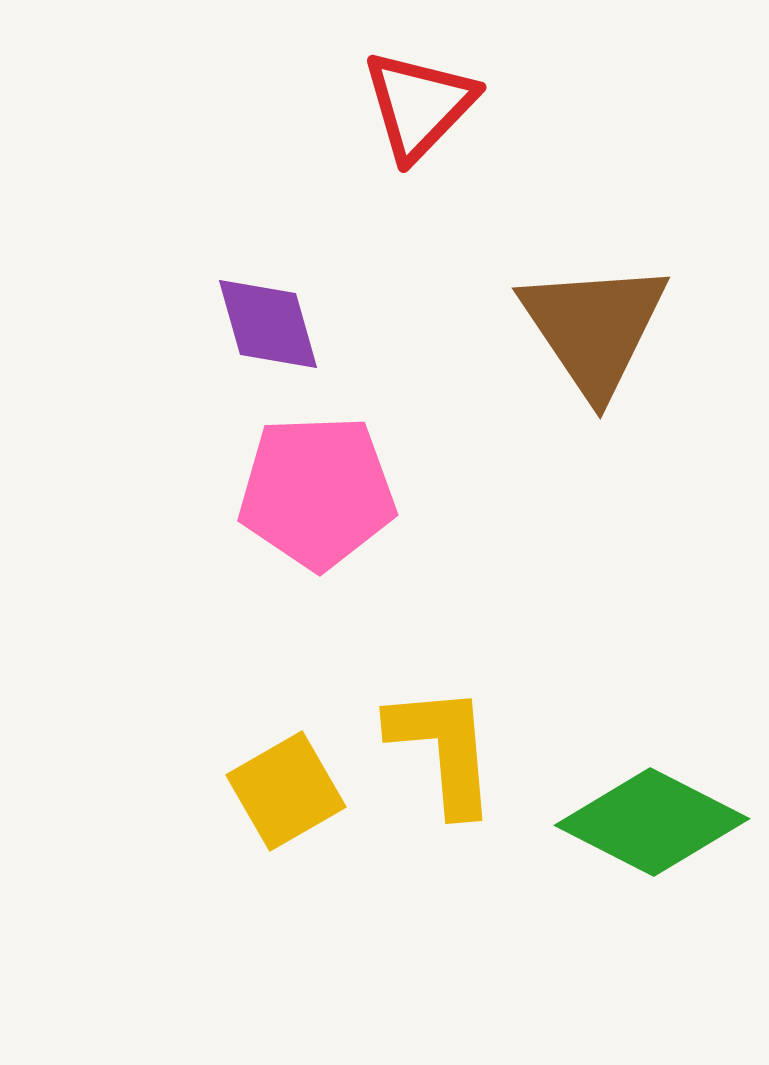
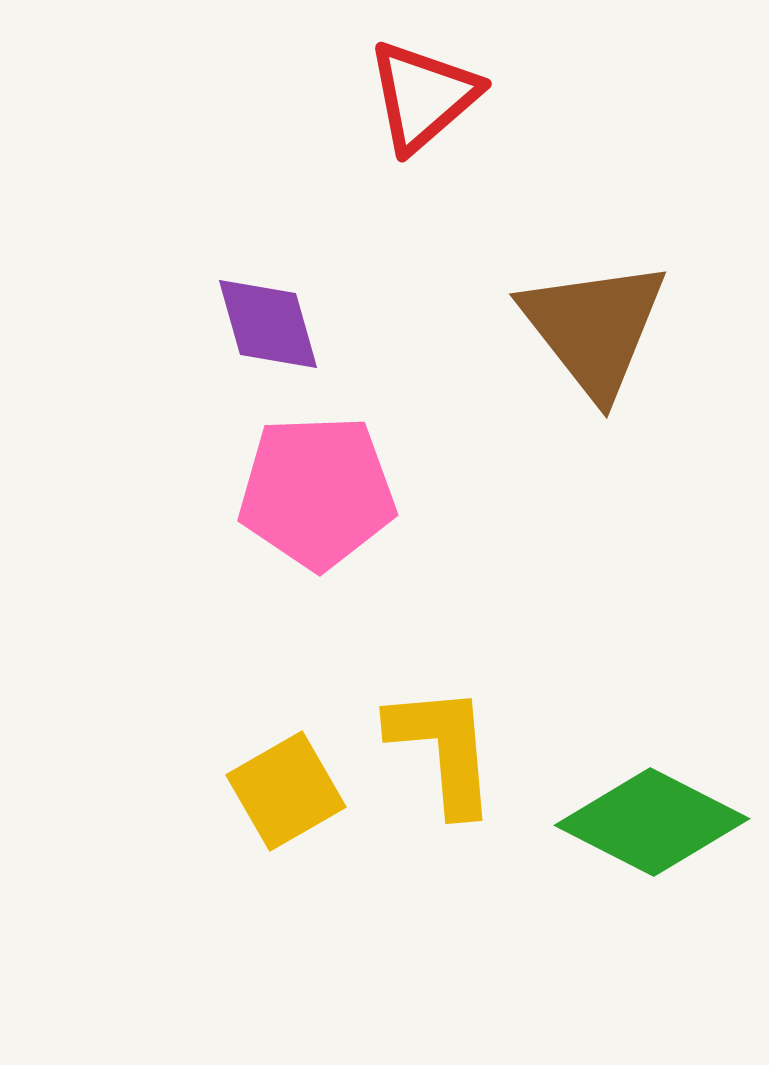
red triangle: moved 4 px right, 9 px up; rotated 5 degrees clockwise
brown triangle: rotated 4 degrees counterclockwise
